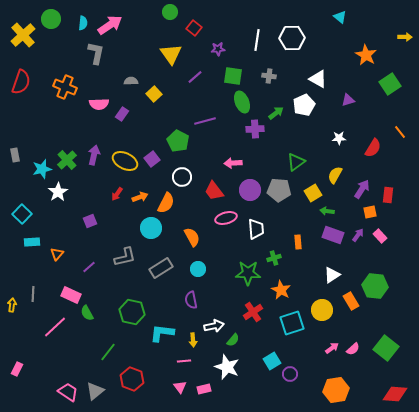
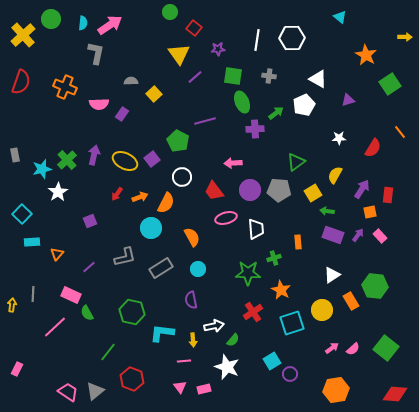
yellow triangle at (171, 54): moved 8 px right
